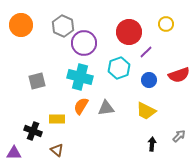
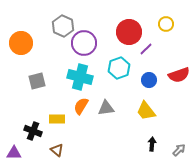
orange circle: moved 18 px down
purple line: moved 3 px up
yellow trapezoid: rotated 25 degrees clockwise
gray arrow: moved 14 px down
